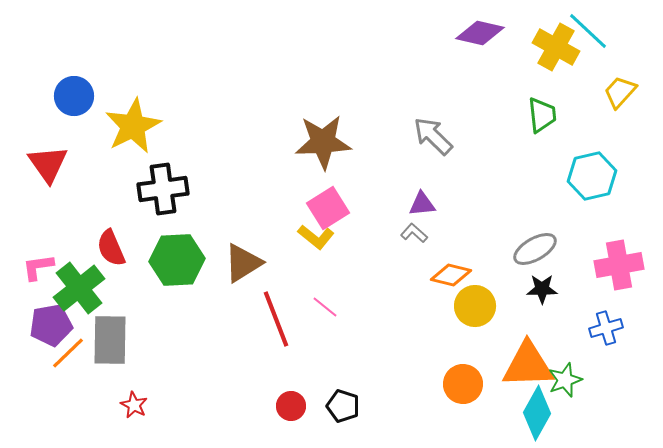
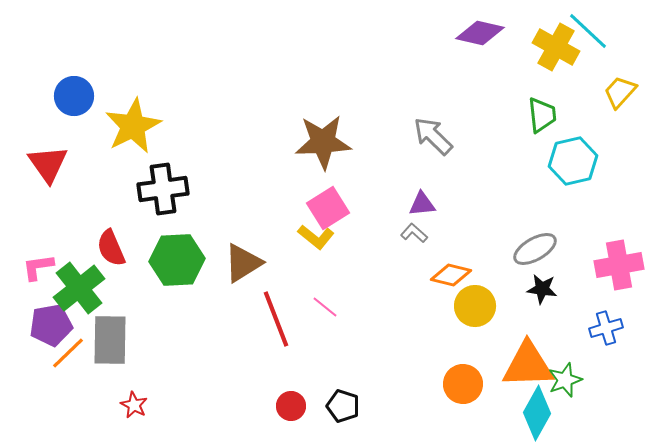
cyan hexagon: moved 19 px left, 15 px up
black star: rotated 8 degrees clockwise
